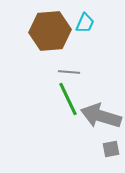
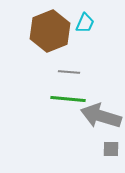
brown hexagon: rotated 18 degrees counterclockwise
green line: rotated 60 degrees counterclockwise
gray square: rotated 12 degrees clockwise
